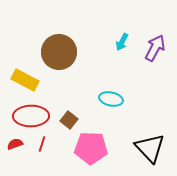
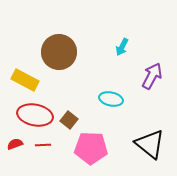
cyan arrow: moved 5 px down
purple arrow: moved 3 px left, 28 px down
red ellipse: moved 4 px right, 1 px up; rotated 12 degrees clockwise
red line: moved 1 px right, 1 px down; rotated 70 degrees clockwise
black triangle: moved 4 px up; rotated 8 degrees counterclockwise
